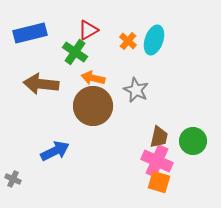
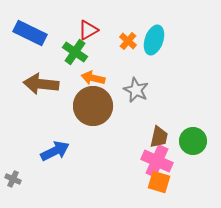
blue rectangle: rotated 40 degrees clockwise
